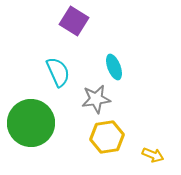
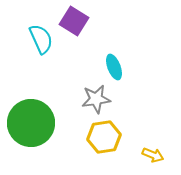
cyan semicircle: moved 17 px left, 33 px up
yellow hexagon: moved 3 px left
